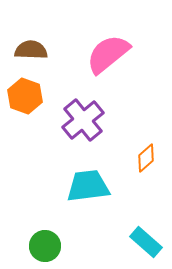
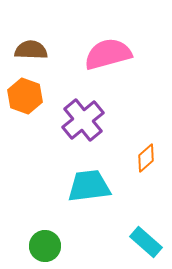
pink semicircle: rotated 24 degrees clockwise
cyan trapezoid: moved 1 px right
